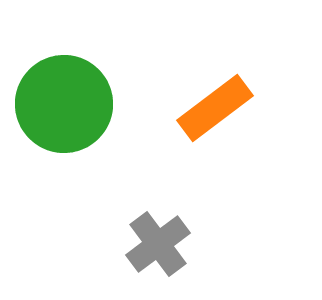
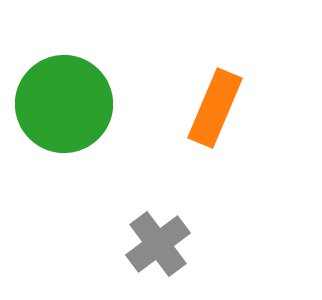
orange rectangle: rotated 30 degrees counterclockwise
